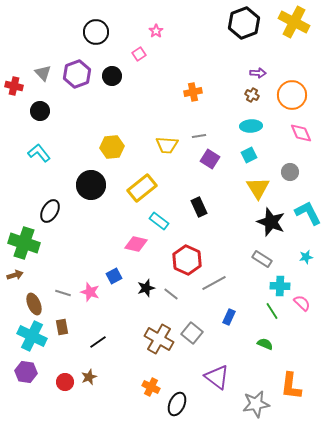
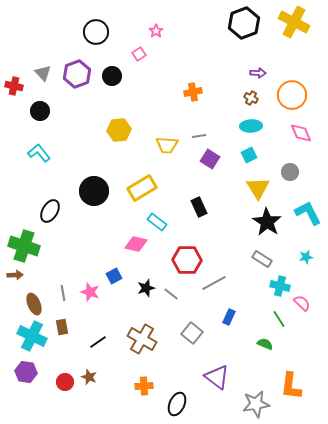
brown cross at (252, 95): moved 1 px left, 3 px down
yellow hexagon at (112, 147): moved 7 px right, 17 px up
black circle at (91, 185): moved 3 px right, 6 px down
yellow rectangle at (142, 188): rotated 8 degrees clockwise
cyan rectangle at (159, 221): moved 2 px left, 1 px down
black star at (271, 222): moved 4 px left; rotated 12 degrees clockwise
green cross at (24, 243): moved 3 px down
red hexagon at (187, 260): rotated 24 degrees counterclockwise
brown arrow at (15, 275): rotated 14 degrees clockwise
cyan cross at (280, 286): rotated 12 degrees clockwise
gray line at (63, 293): rotated 63 degrees clockwise
green line at (272, 311): moved 7 px right, 8 px down
brown cross at (159, 339): moved 17 px left
brown star at (89, 377): rotated 28 degrees counterclockwise
orange cross at (151, 387): moved 7 px left, 1 px up; rotated 30 degrees counterclockwise
